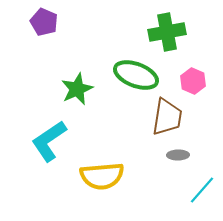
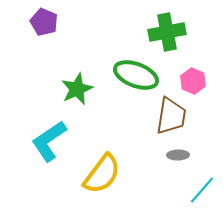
brown trapezoid: moved 4 px right, 1 px up
yellow semicircle: moved 2 px up; rotated 48 degrees counterclockwise
